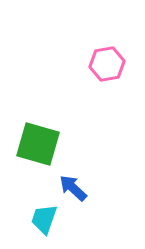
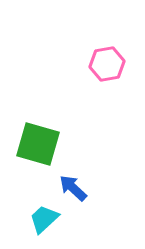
cyan trapezoid: rotated 28 degrees clockwise
